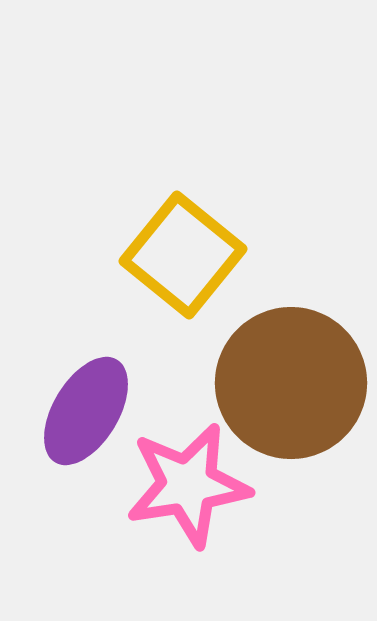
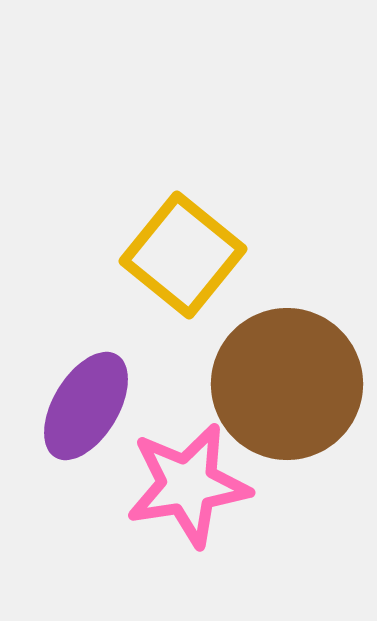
brown circle: moved 4 px left, 1 px down
purple ellipse: moved 5 px up
